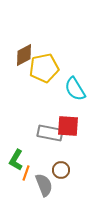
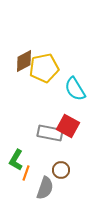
brown diamond: moved 6 px down
red square: rotated 25 degrees clockwise
gray semicircle: moved 1 px right, 3 px down; rotated 40 degrees clockwise
